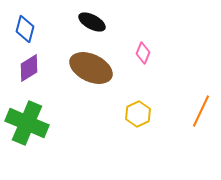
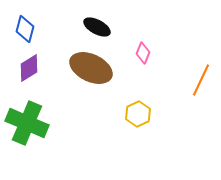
black ellipse: moved 5 px right, 5 px down
orange line: moved 31 px up
